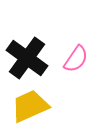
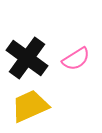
pink semicircle: rotated 24 degrees clockwise
